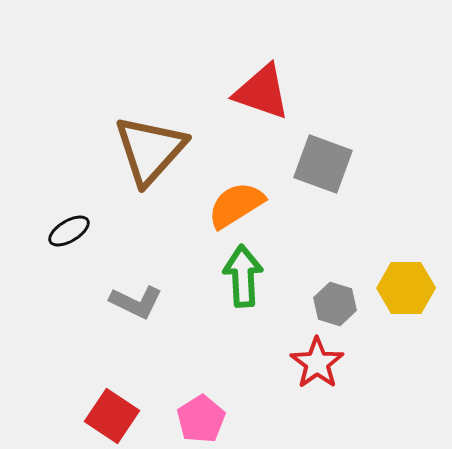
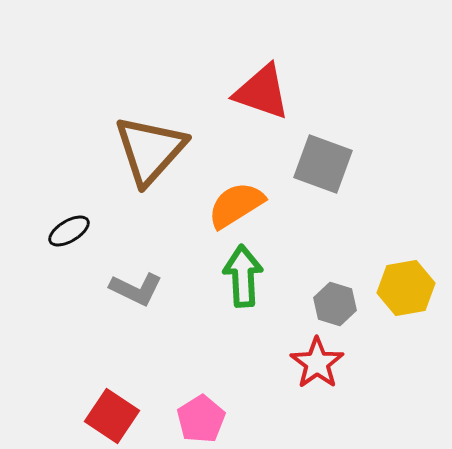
yellow hexagon: rotated 10 degrees counterclockwise
gray L-shape: moved 13 px up
